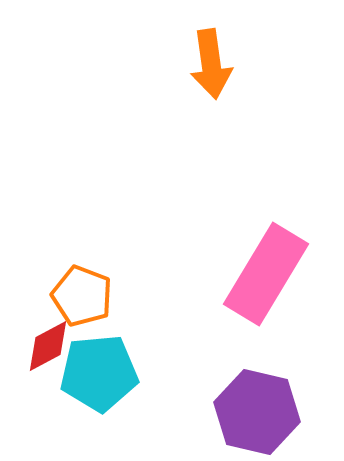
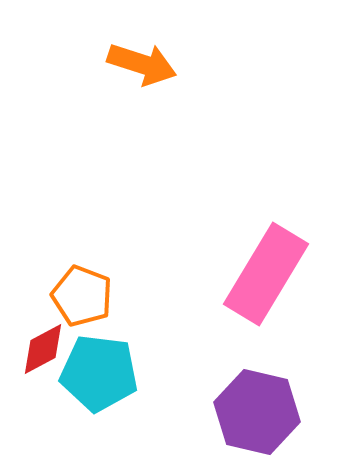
orange arrow: moved 69 px left; rotated 64 degrees counterclockwise
red diamond: moved 5 px left, 3 px down
cyan pentagon: rotated 12 degrees clockwise
